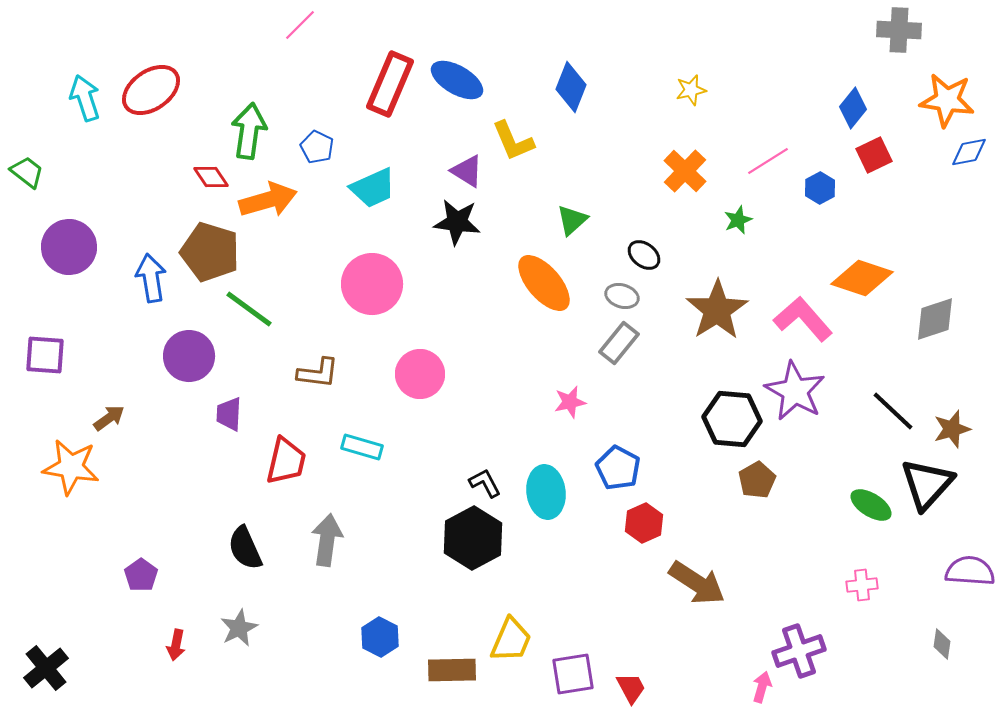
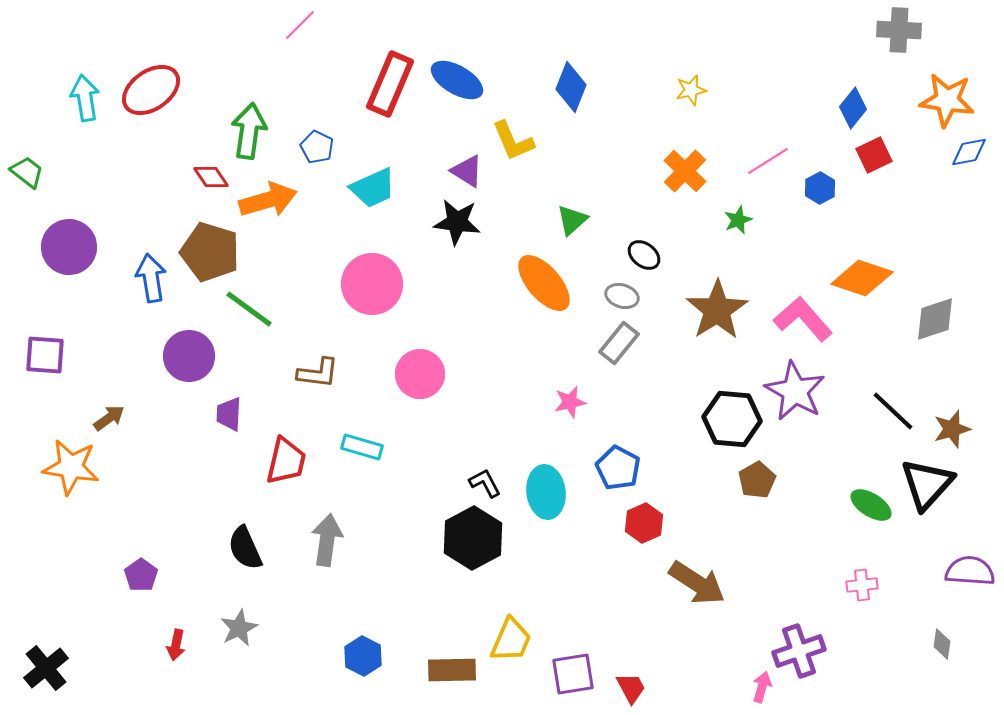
cyan arrow at (85, 98): rotated 9 degrees clockwise
blue hexagon at (380, 637): moved 17 px left, 19 px down
